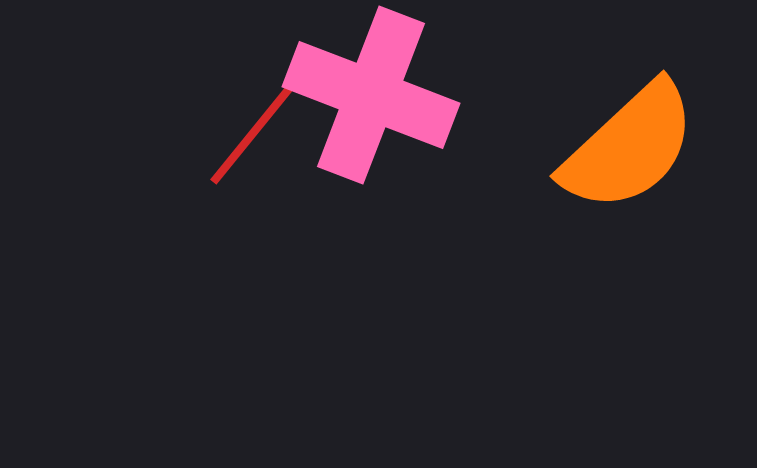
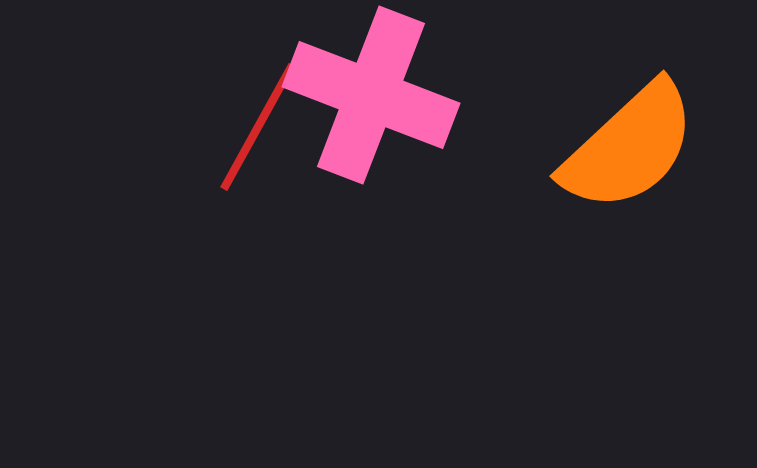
red line: rotated 10 degrees counterclockwise
